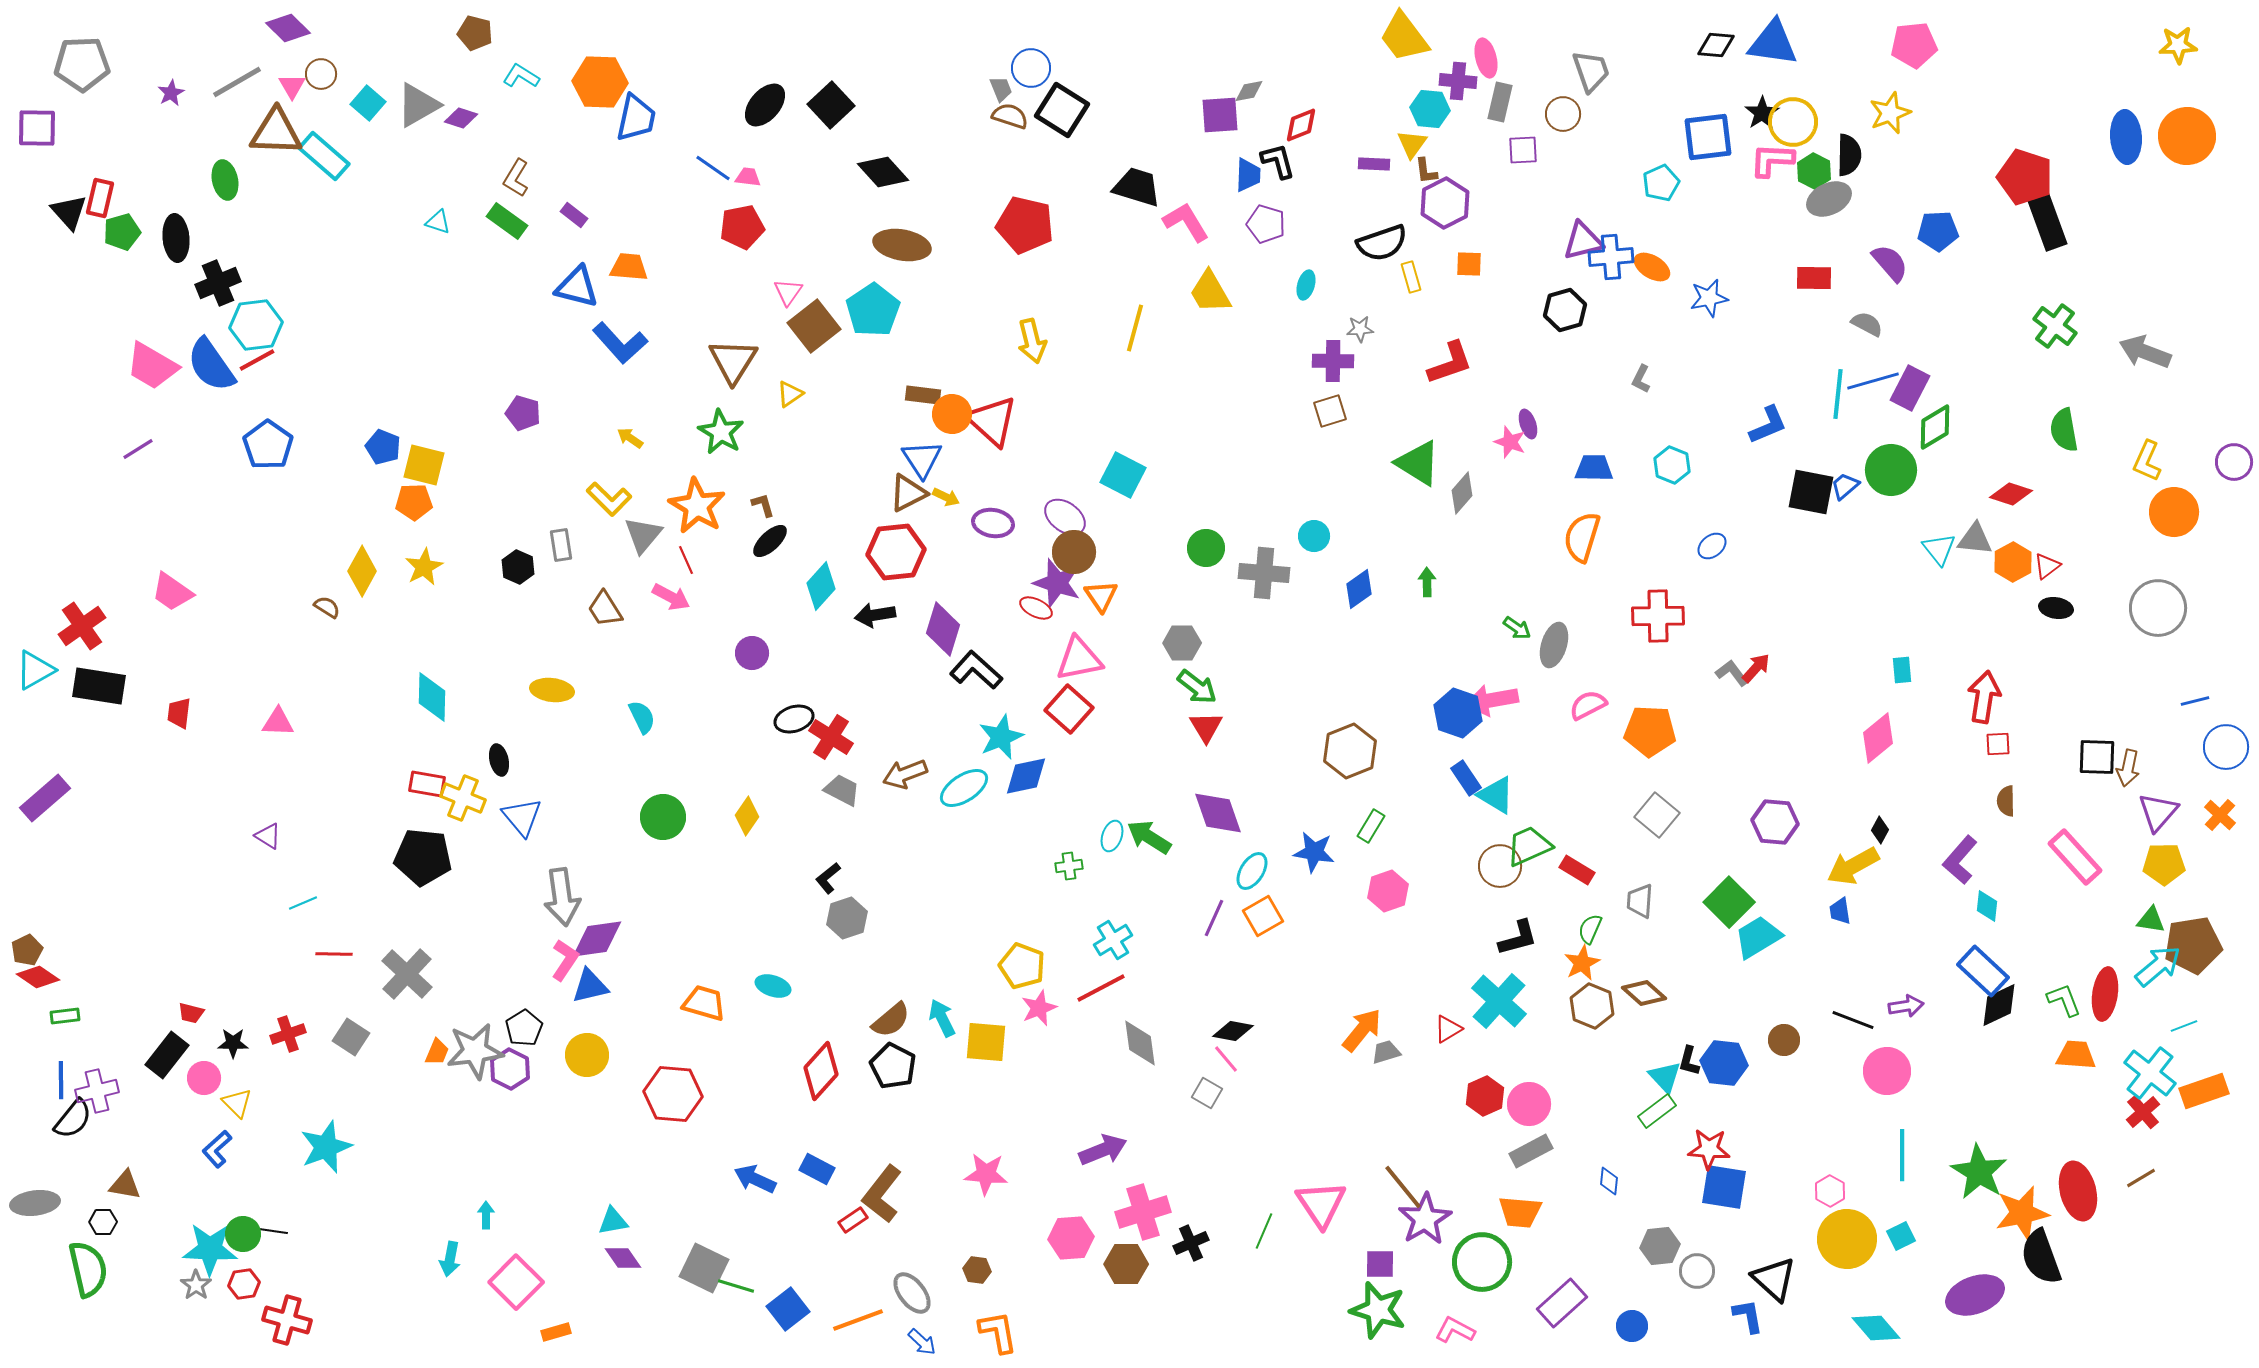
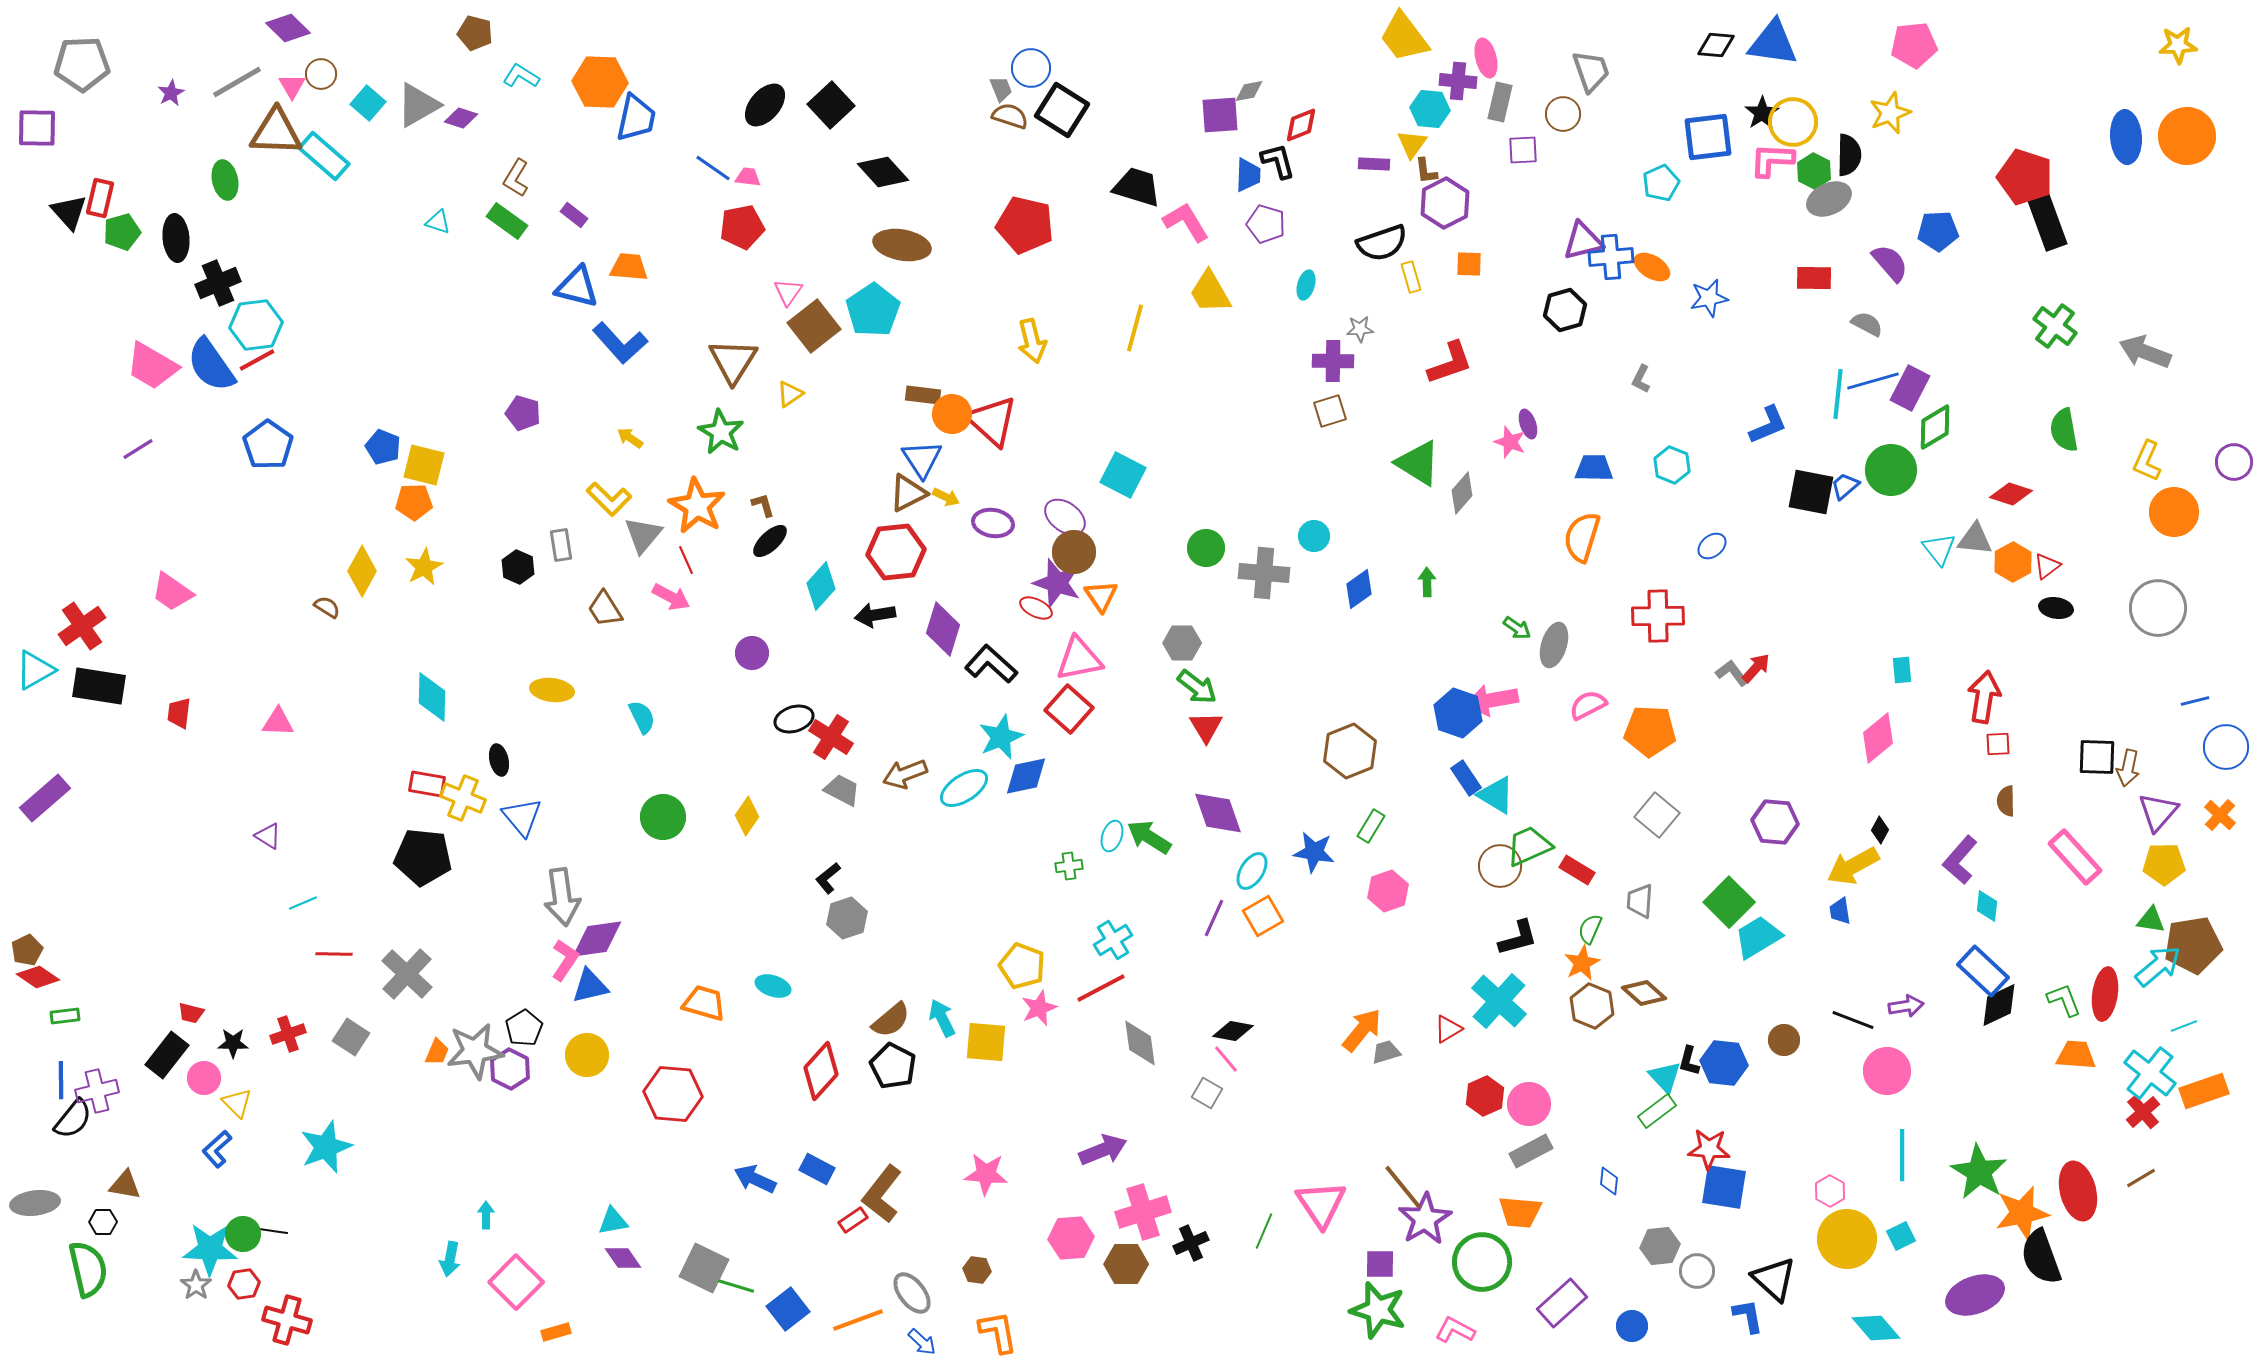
black L-shape at (976, 670): moved 15 px right, 6 px up
